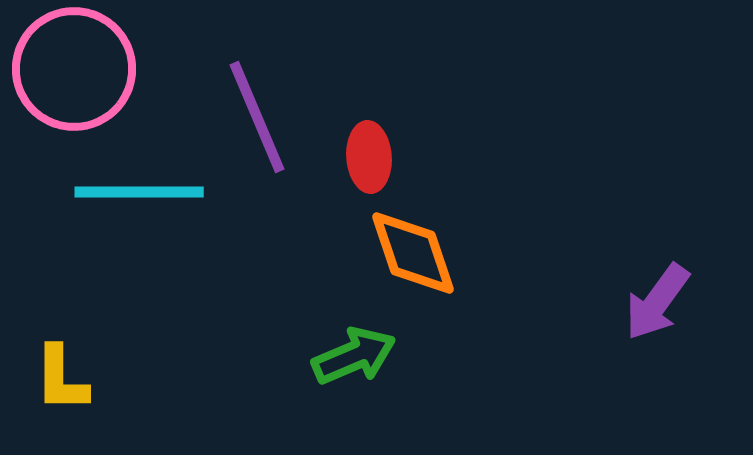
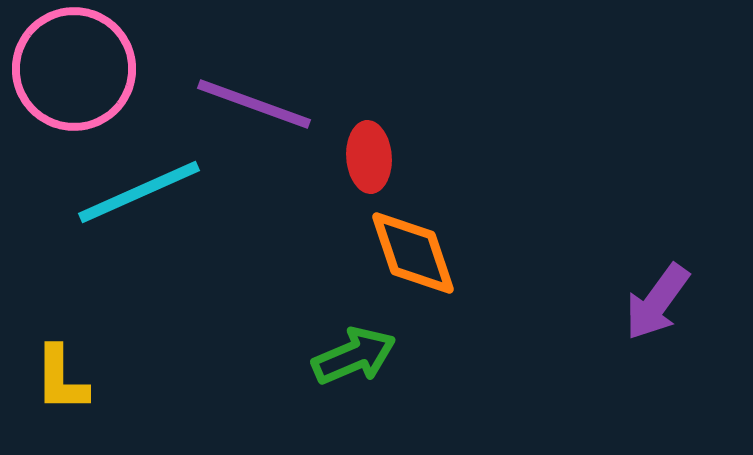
purple line: moved 3 px left, 13 px up; rotated 47 degrees counterclockwise
cyan line: rotated 24 degrees counterclockwise
